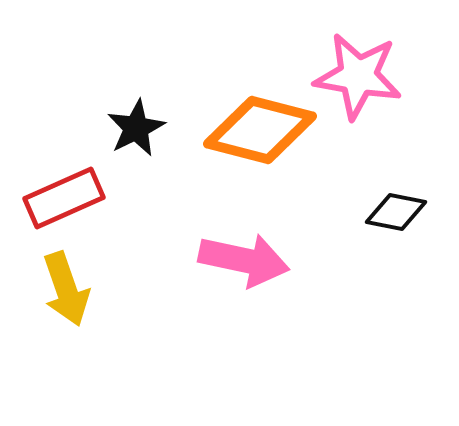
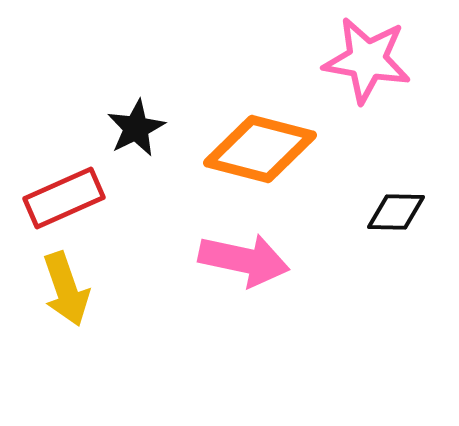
pink star: moved 9 px right, 16 px up
orange diamond: moved 19 px down
black diamond: rotated 10 degrees counterclockwise
